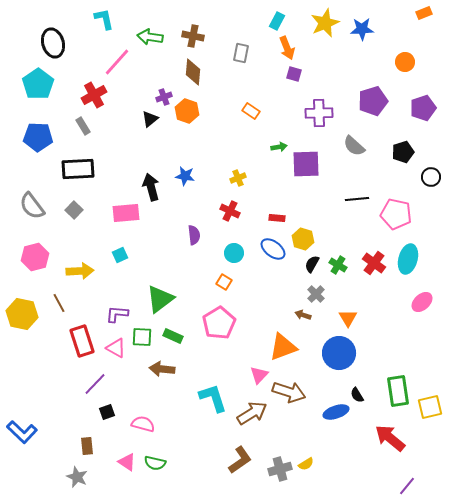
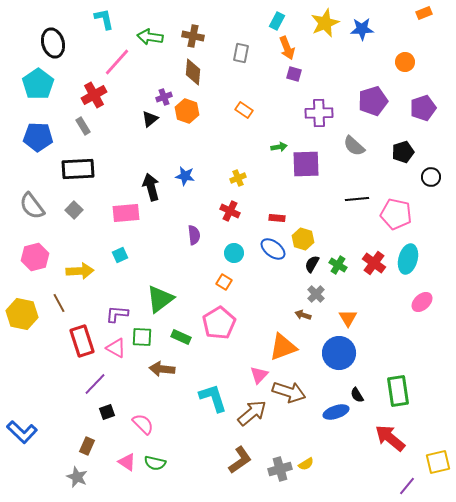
orange rectangle at (251, 111): moved 7 px left, 1 px up
green rectangle at (173, 336): moved 8 px right, 1 px down
yellow square at (430, 407): moved 8 px right, 55 px down
brown arrow at (252, 413): rotated 8 degrees counterclockwise
pink semicircle at (143, 424): rotated 30 degrees clockwise
brown rectangle at (87, 446): rotated 30 degrees clockwise
